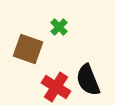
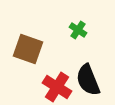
green cross: moved 19 px right, 3 px down; rotated 12 degrees counterclockwise
red cross: moved 1 px right
